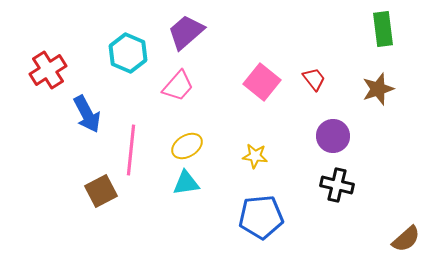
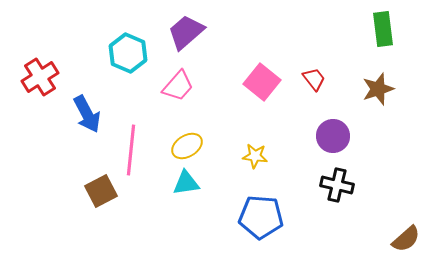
red cross: moved 8 px left, 7 px down
blue pentagon: rotated 9 degrees clockwise
